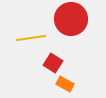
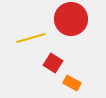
yellow line: rotated 8 degrees counterclockwise
orange rectangle: moved 7 px right, 1 px up
